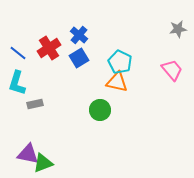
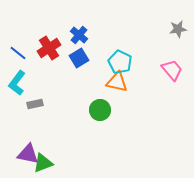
cyan L-shape: rotated 20 degrees clockwise
